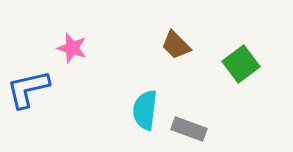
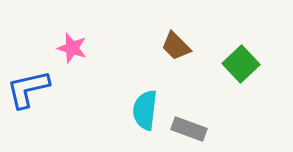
brown trapezoid: moved 1 px down
green square: rotated 6 degrees counterclockwise
